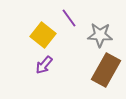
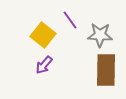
purple line: moved 1 px right, 2 px down
brown rectangle: rotated 28 degrees counterclockwise
